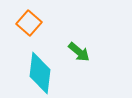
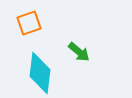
orange square: rotated 30 degrees clockwise
